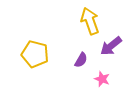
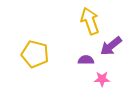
purple semicircle: moved 5 px right; rotated 119 degrees counterclockwise
pink star: rotated 21 degrees counterclockwise
